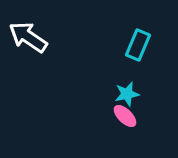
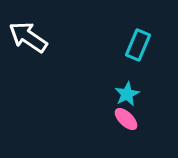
cyan star: rotated 15 degrees counterclockwise
pink ellipse: moved 1 px right, 3 px down
